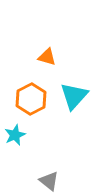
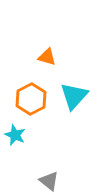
cyan star: rotated 25 degrees counterclockwise
